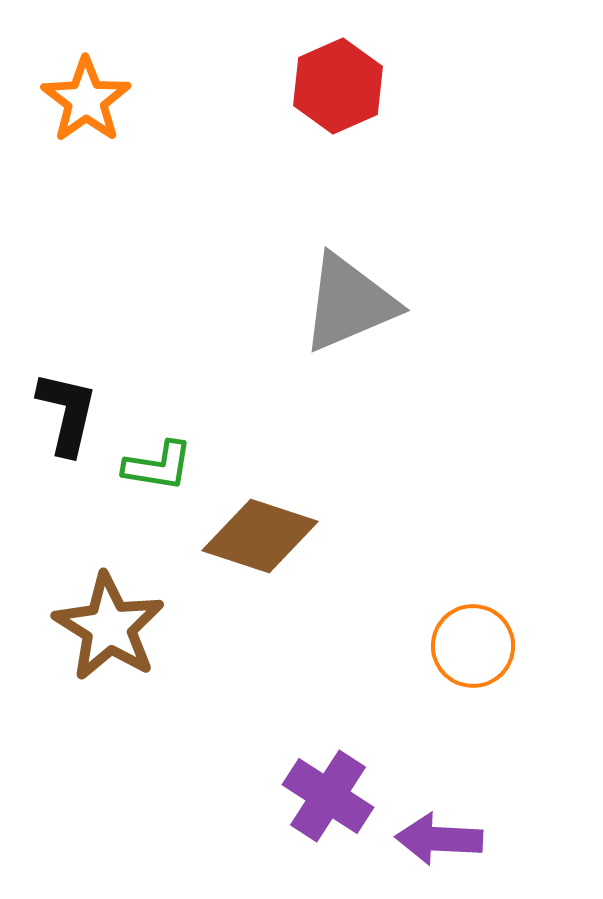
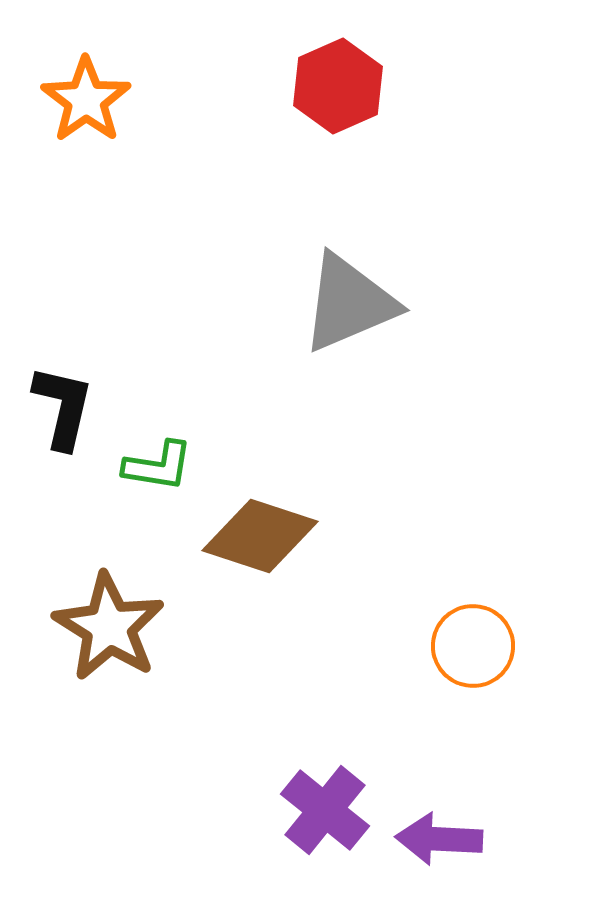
black L-shape: moved 4 px left, 6 px up
purple cross: moved 3 px left, 14 px down; rotated 6 degrees clockwise
